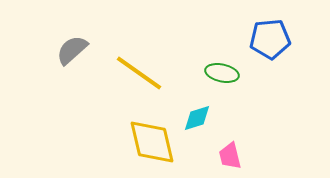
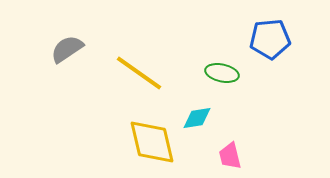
gray semicircle: moved 5 px left, 1 px up; rotated 8 degrees clockwise
cyan diamond: rotated 8 degrees clockwise
